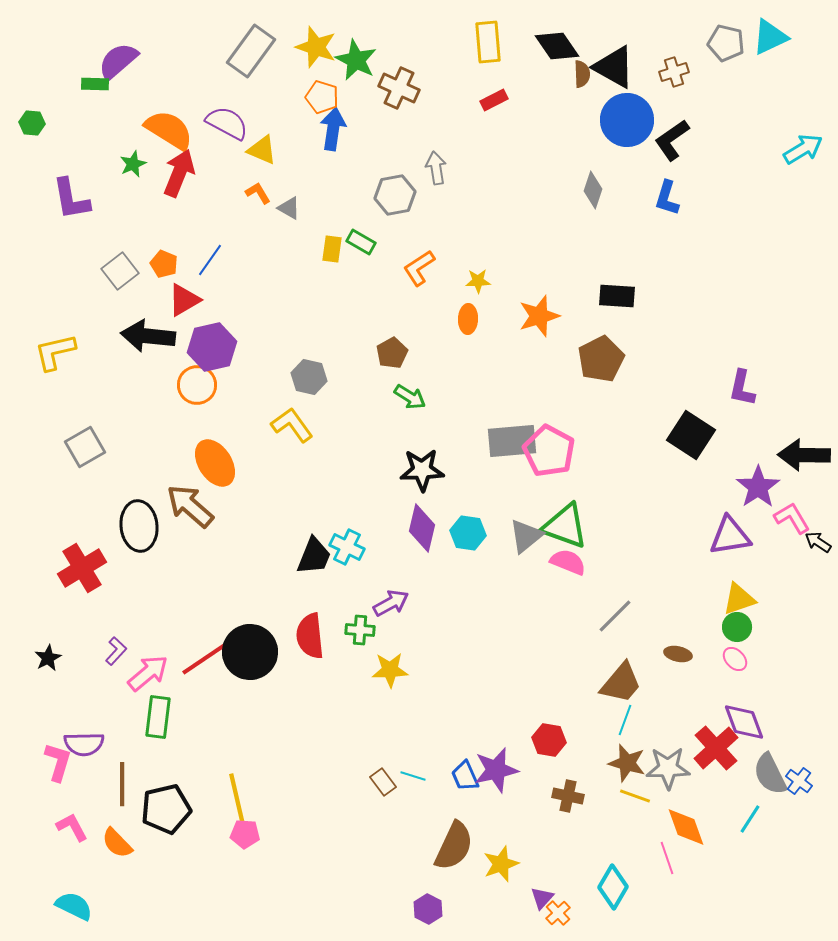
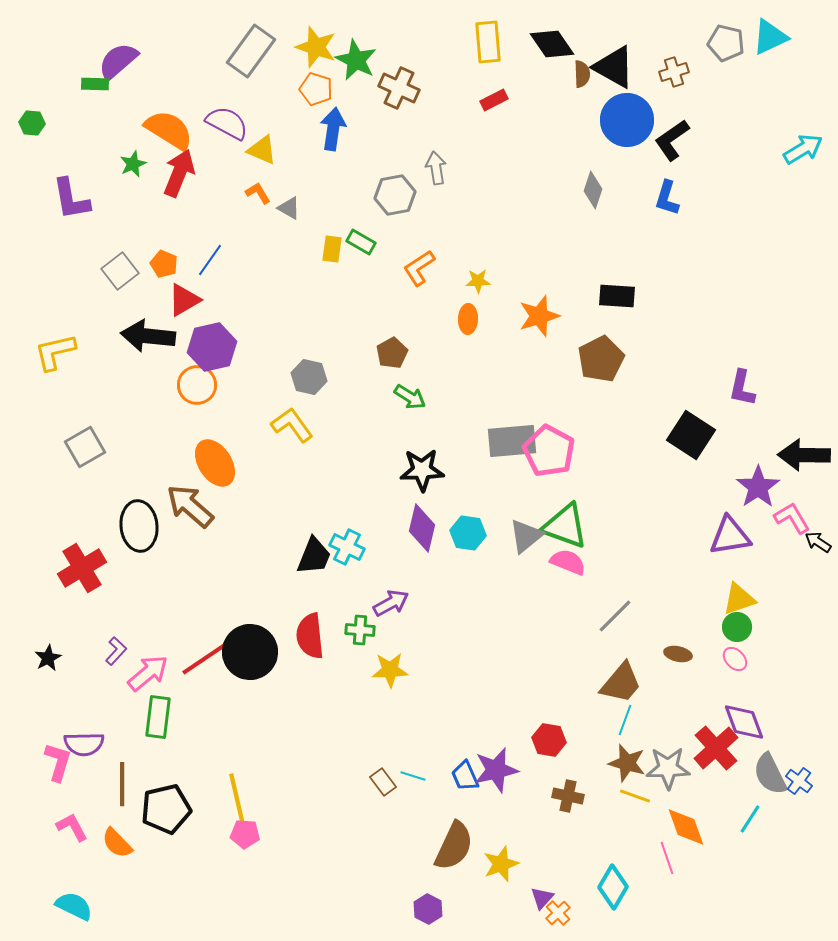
black diamond at (557, 46): moved 5 px left, 2 px up
orange pentagon at (322, 97): moved 6 px left, 8 px up
